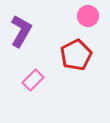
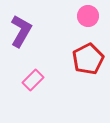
red pentagon: moved 12 px right, 4 px down
